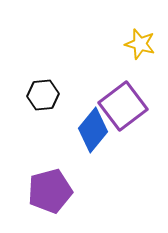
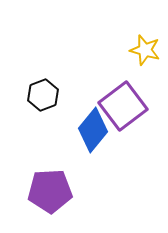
yellow star: moved 5 px right, 6 px down
black hexagon: rotated 16 degrees counterclockwise
purple pentagon: rotated 12 degrees clockwise
